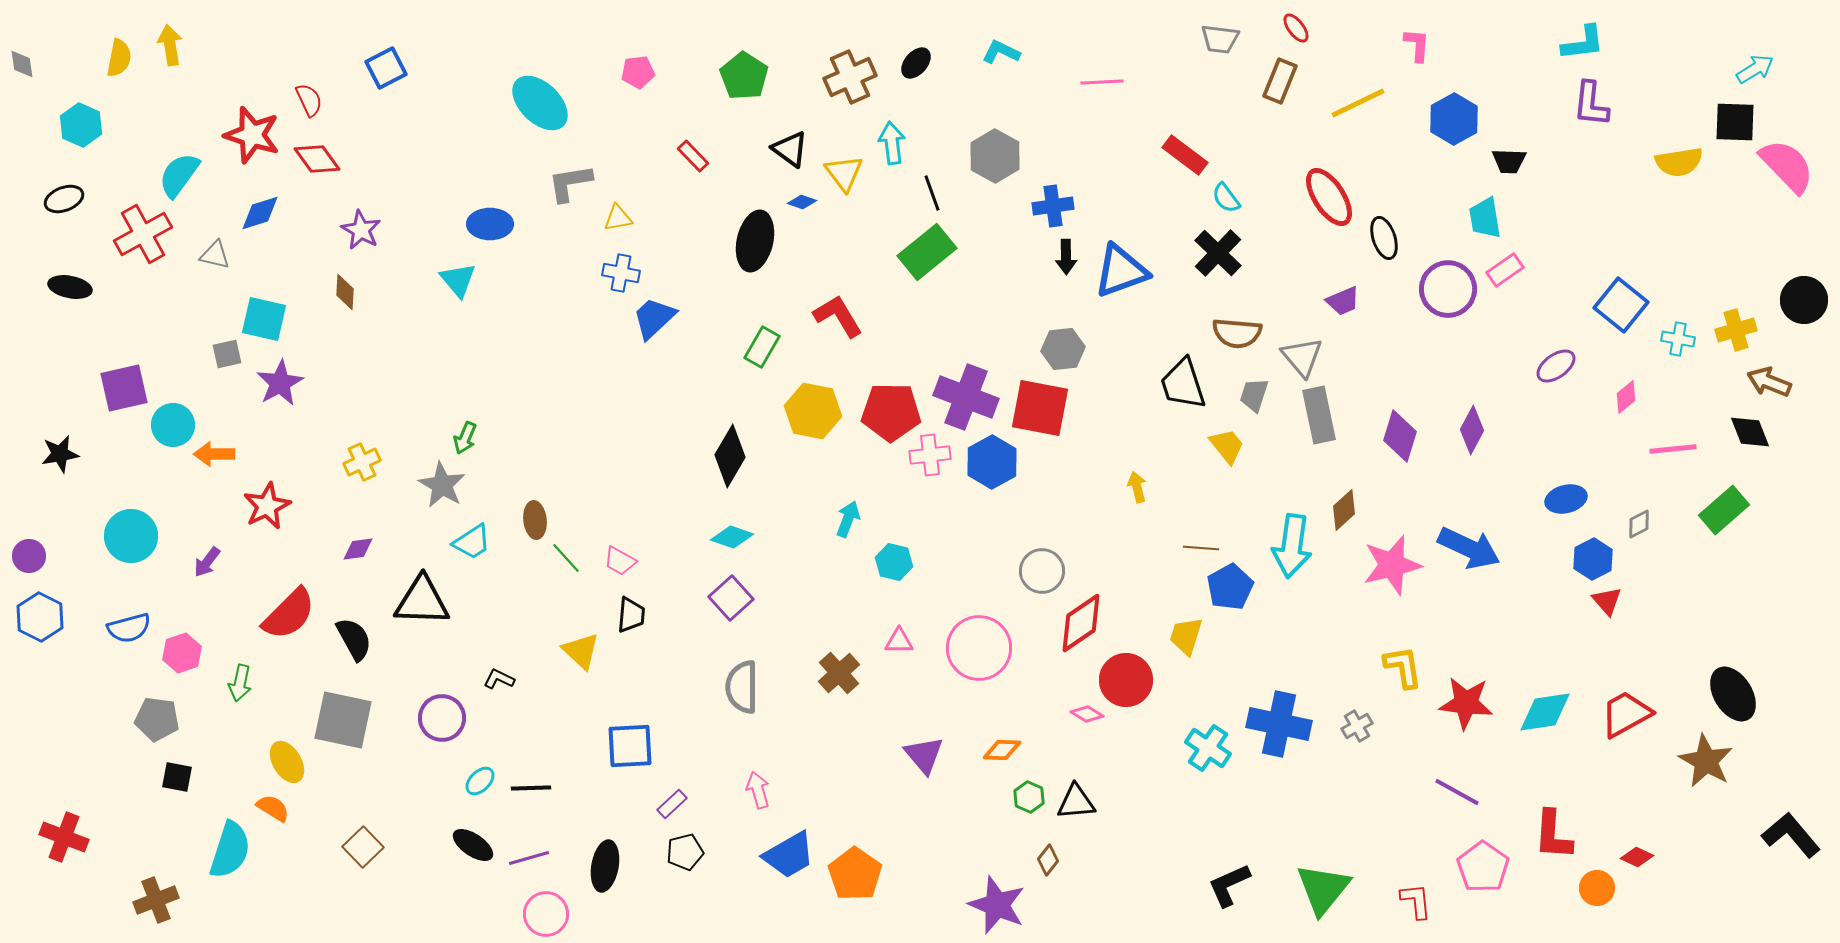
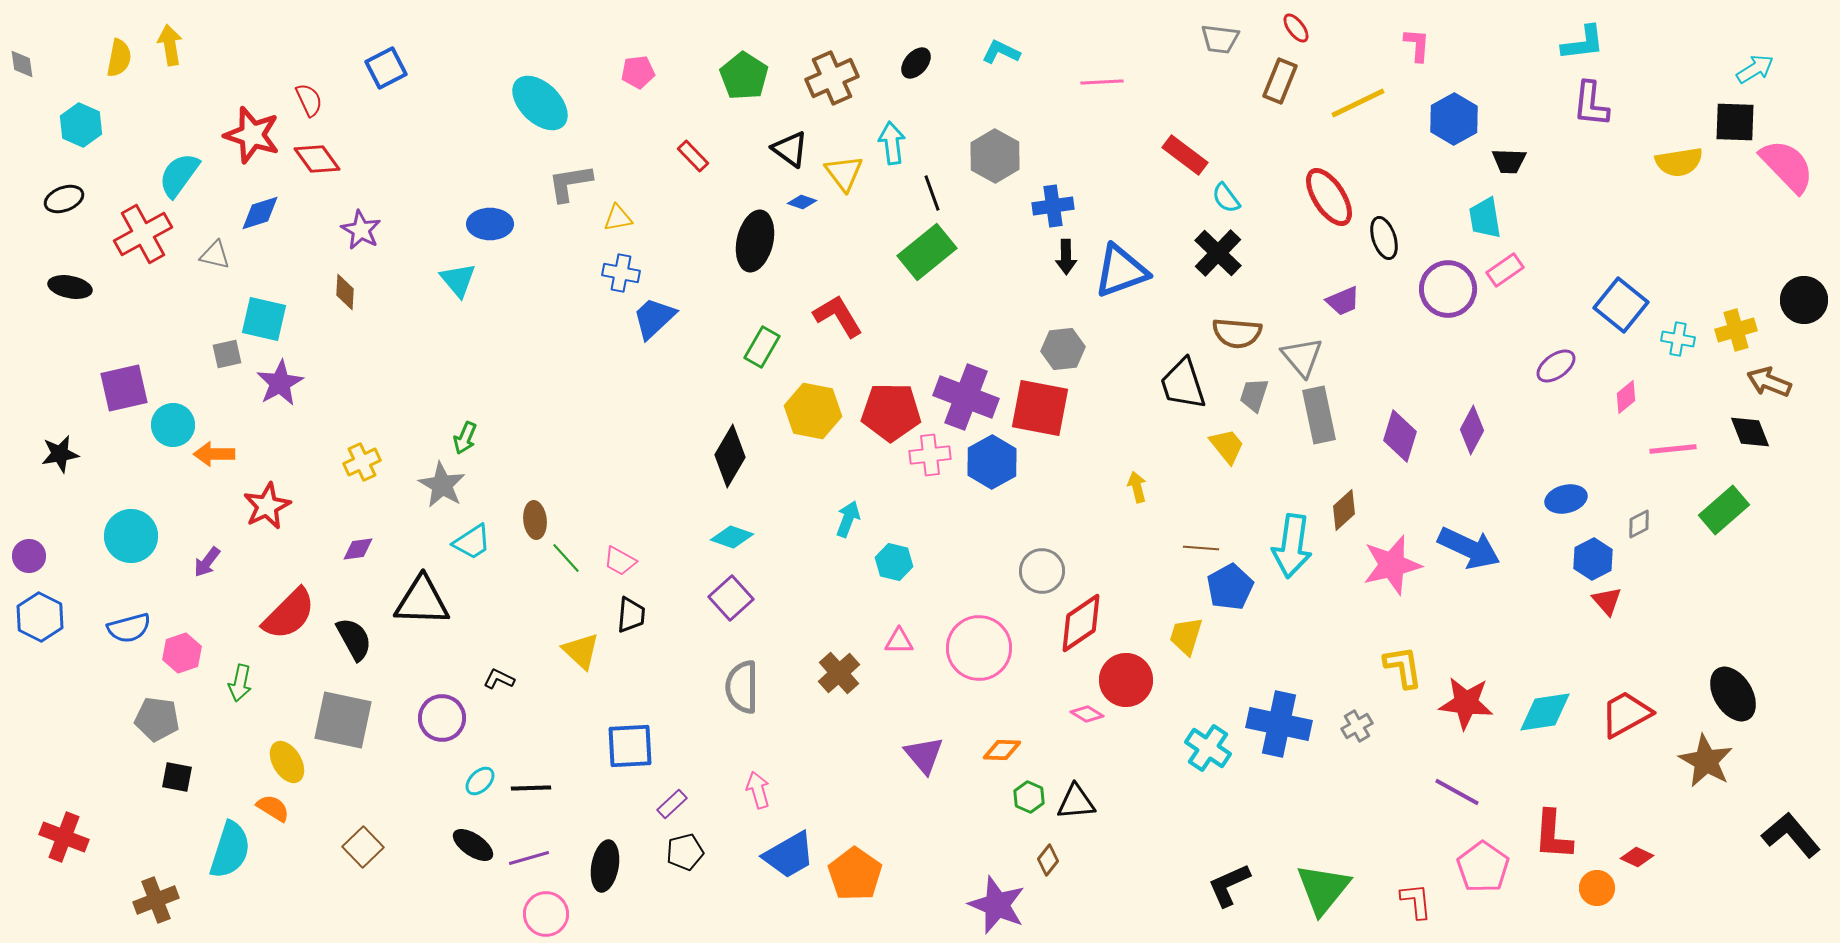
brown cross at (850, 77): moved 18 px left, 1 px down
